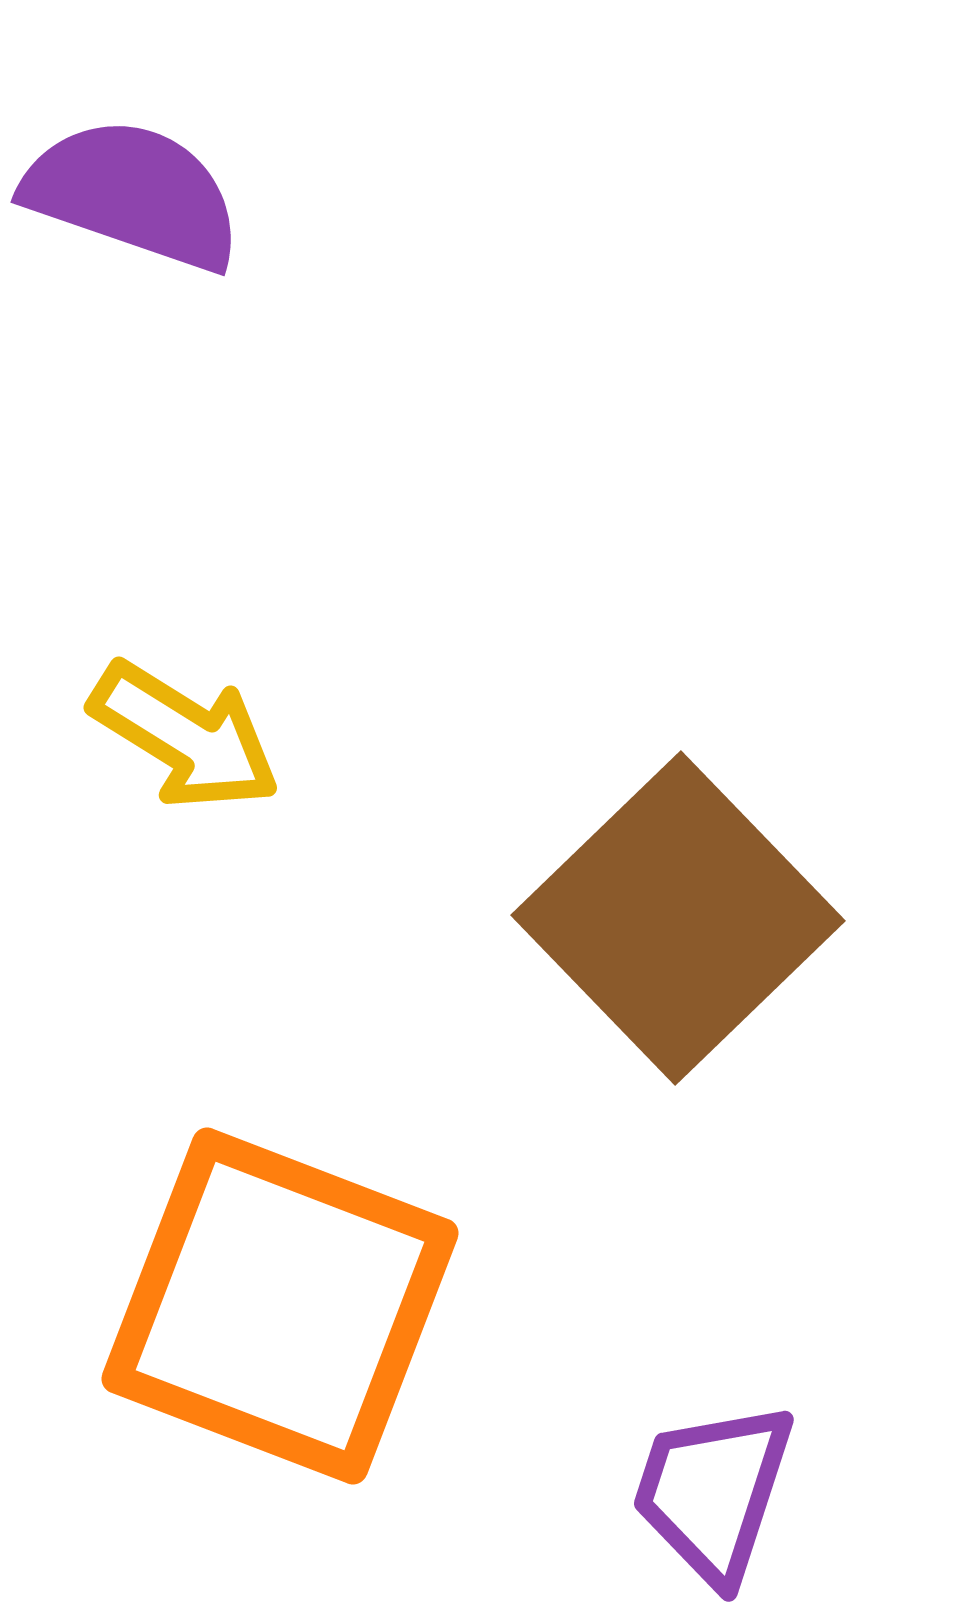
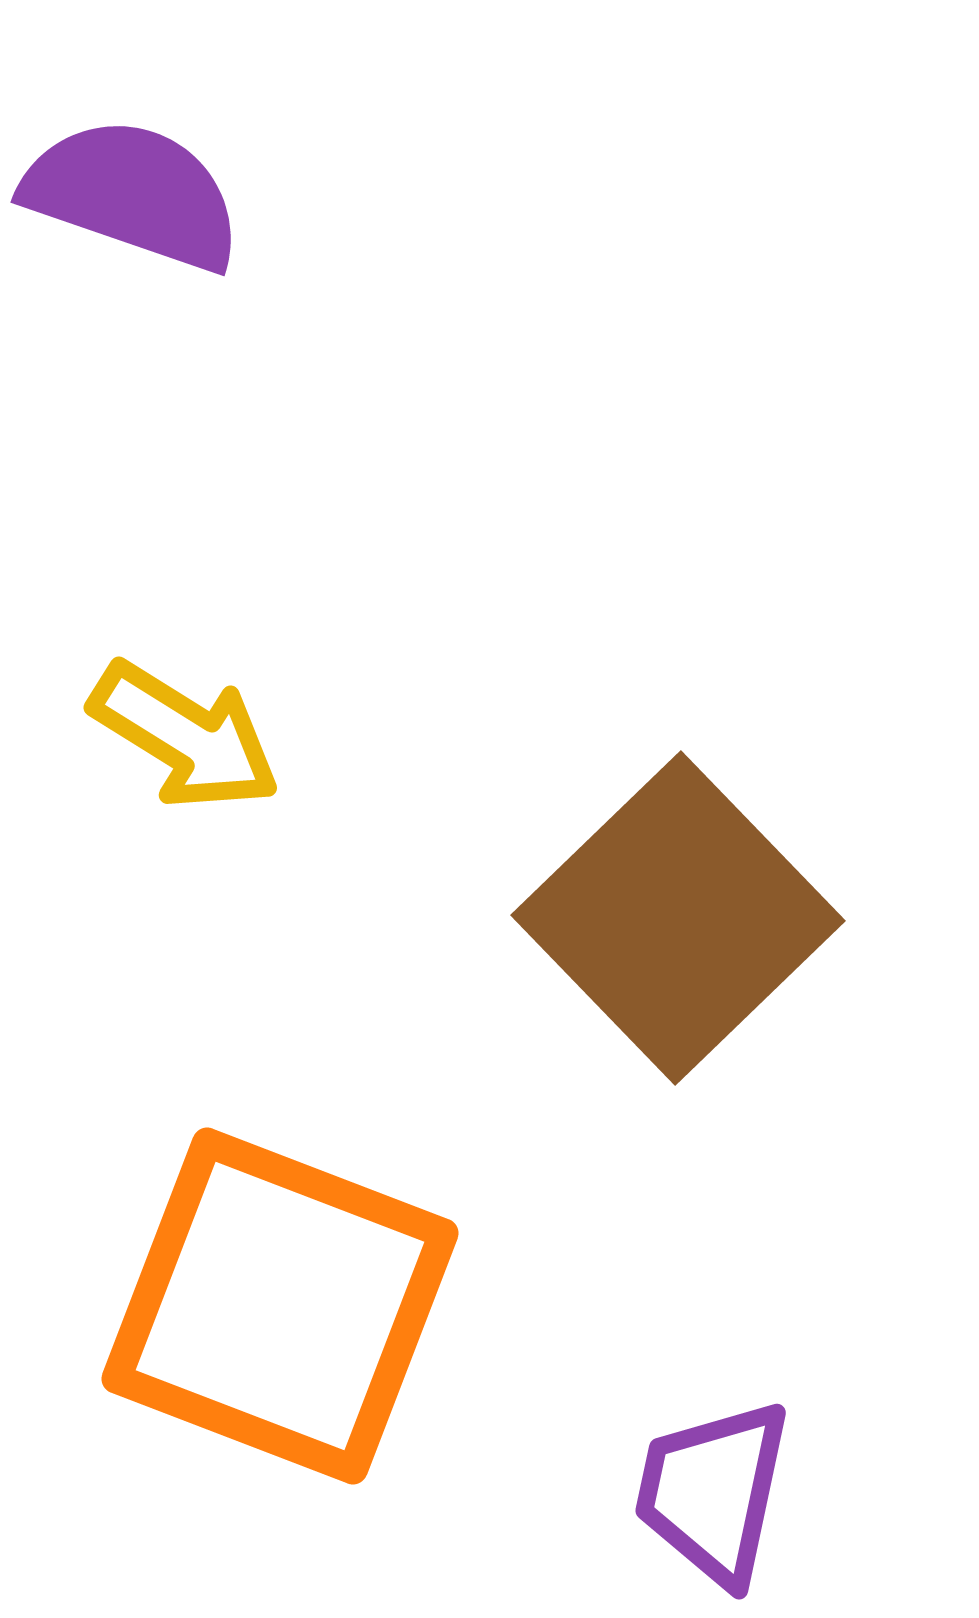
purple trapezoid: rotated 6 degrees counterclockwise
